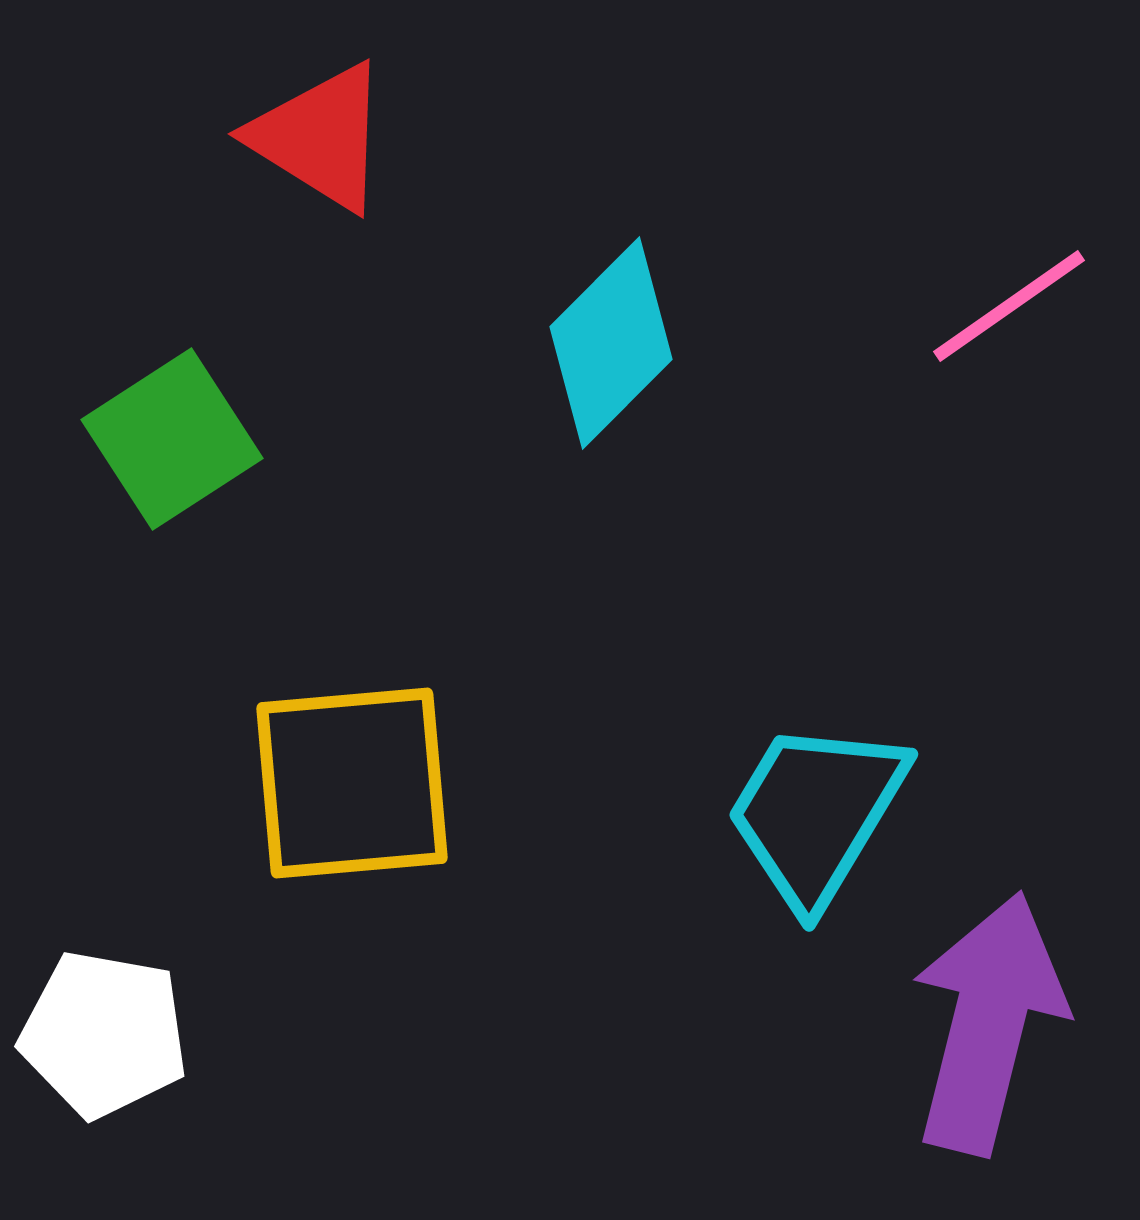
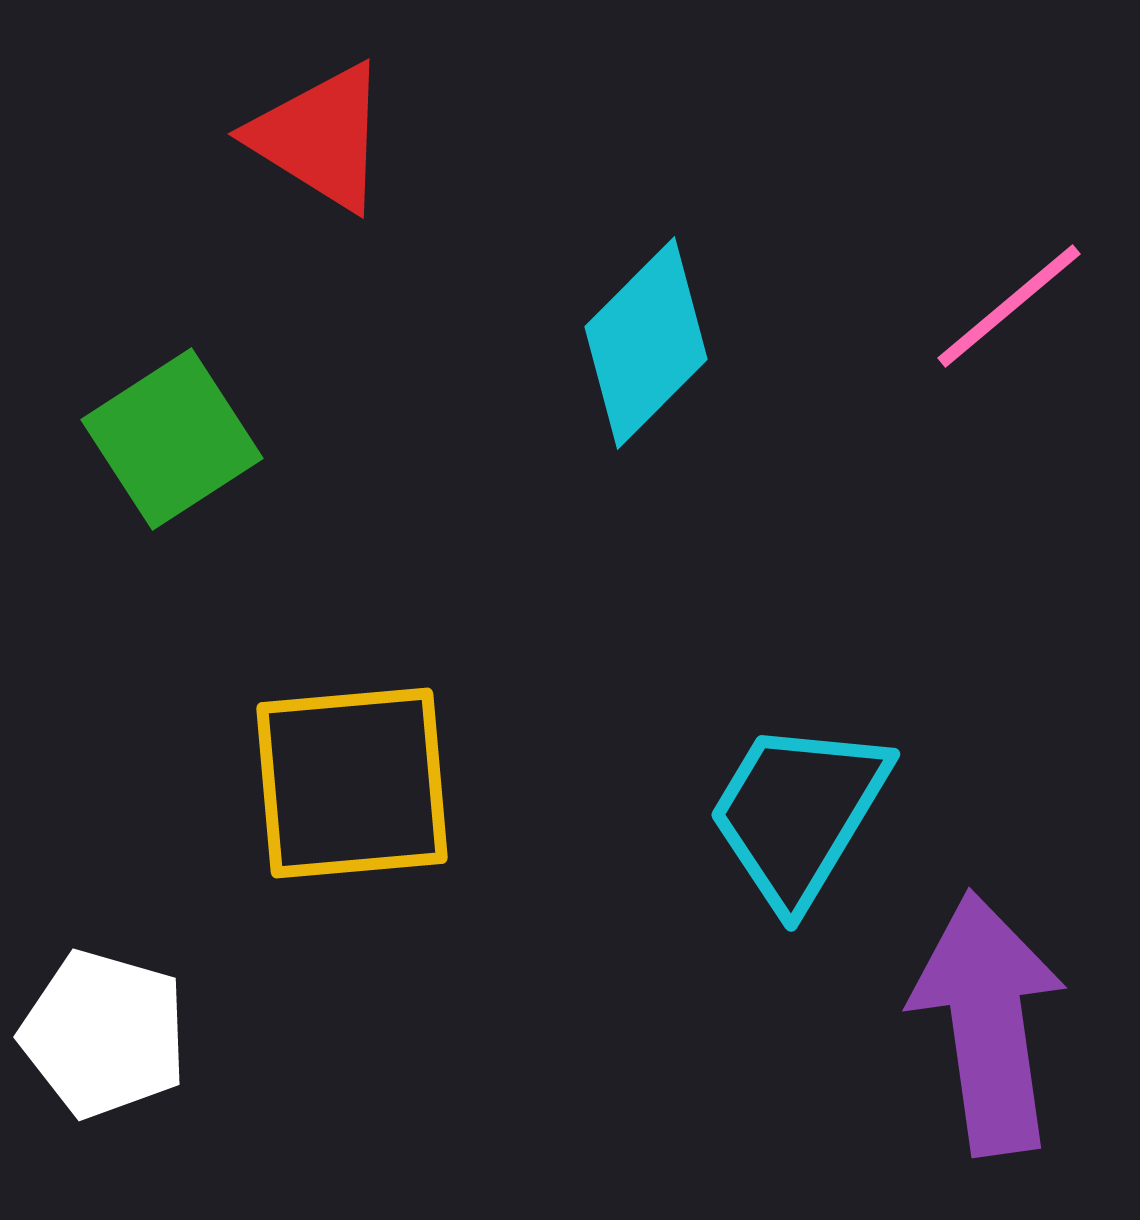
pink line: rotated 5 degrees counterclockwise
cyan diamond: moved 35 px right
cyan trapezoid: moved 18 px left
purple arrow: rotated 22 degrees counterclockwise
white pentagon: rotated 6 degrees clockwise
